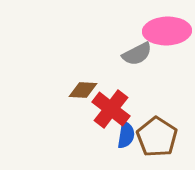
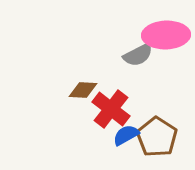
pink ellipse: moved 1 px left, 4 px down
gray semicircle: moved 1 px right, 1 px down
blue semicircle: rotated 128 degrees counterclockwise
